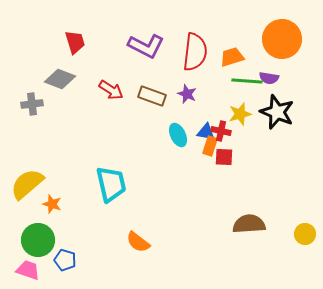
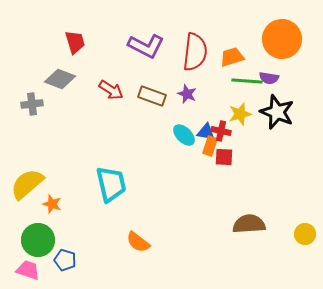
cyan ellipse: moved 6 px right; rotated 20 degrees counterclockwise
